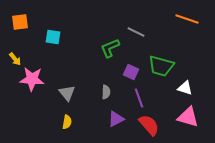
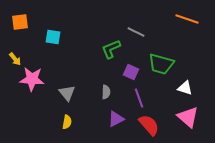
green L-shape: moved 1 px right, 1 px down
green trapezoid: moved 2 px up
pink triangle: rotated 25 degrees clockwise
